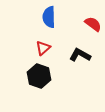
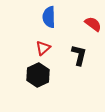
black L-shape: moved 1 px left; rotated 75 degrees clockwise
black hexagon: moved 1 px left, 1 px up; rotated 15 degrees clockwise
